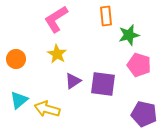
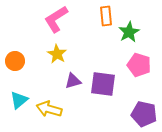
green star: moved 3 px up; rotated 15 degrees counterclockwise
orange circle: moved 1 px left, 2 px down
purple triangle: rotated 18 degrees clockwise
yellow arrow: moved 2 px right
